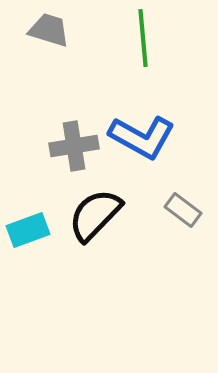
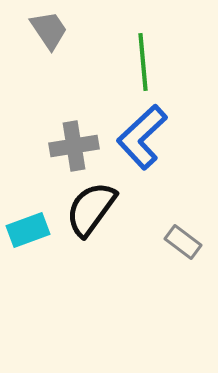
gray trapezoid: rotated 39 degrees clockwise
green line: moved 24 px down
blue L-shape: rotated 108 degrees clockwise
gray rectangle: moved 32 px down
black semicircle: moved 4 px left, 6 px up; rotated 8 degrees counterclockwise
